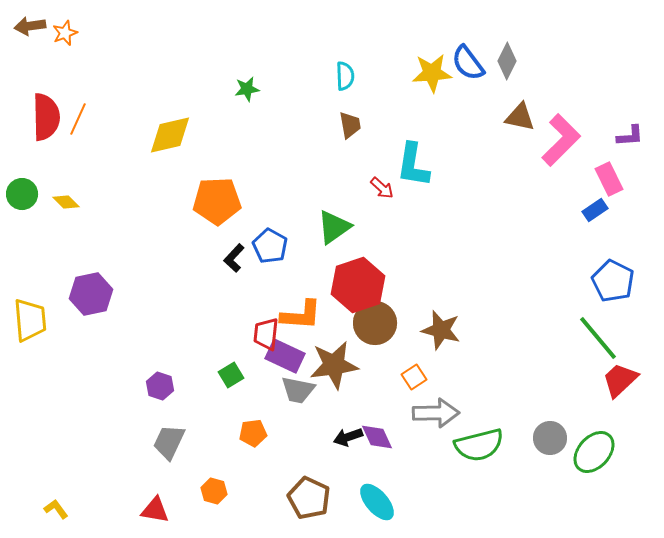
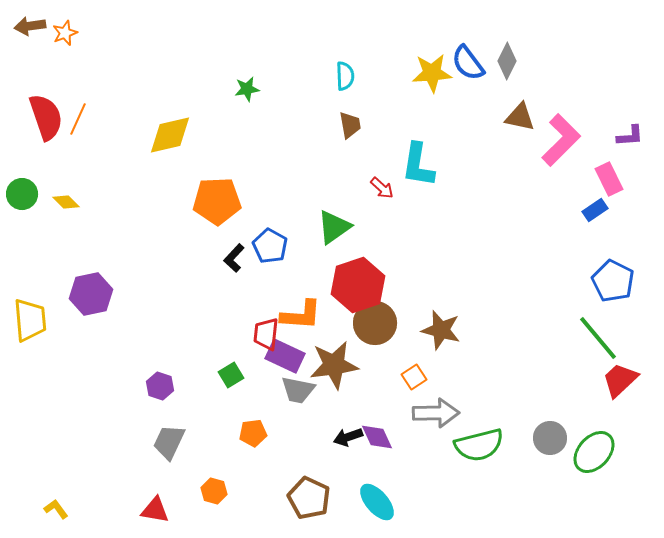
red semicircle at (46, 117): rotated 18 degrees counterclockwise
cyan L-shape at (413, 165): moved 5 px right
